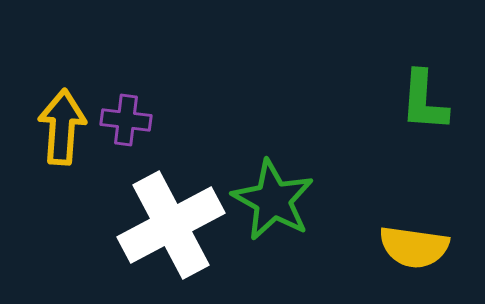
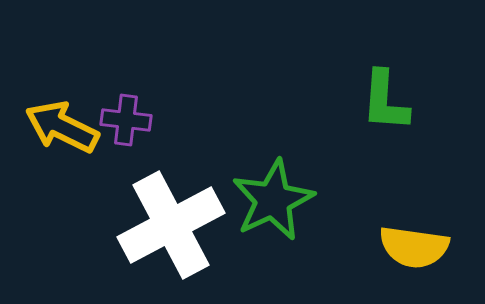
green L-shape: moved 39 px left
yellow arrow: rotated 68 degrees counterclockwise
green star: rotated 18 degrees clockwise
